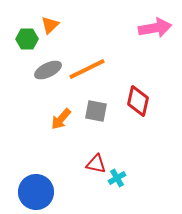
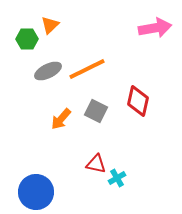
gray ellipse: moved 1 px down
gray square: rotated 15 degrees clockwise
